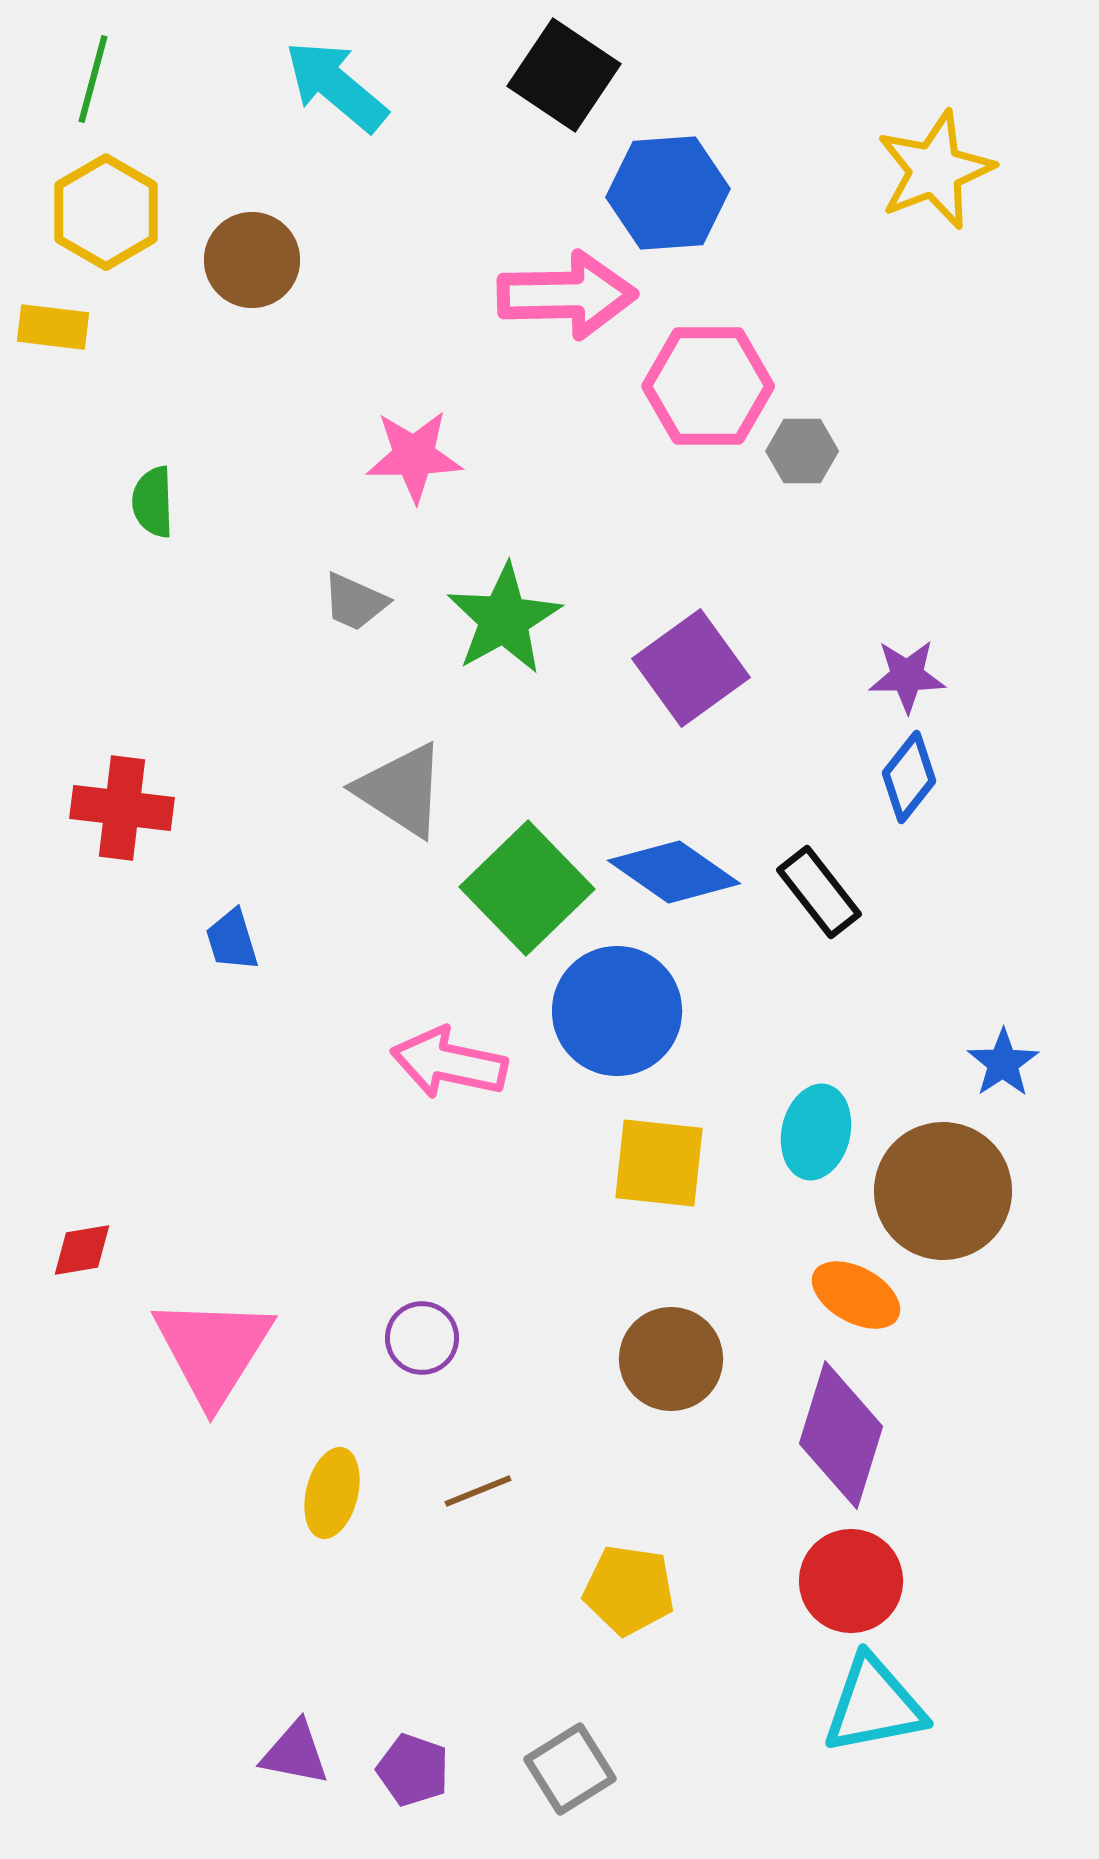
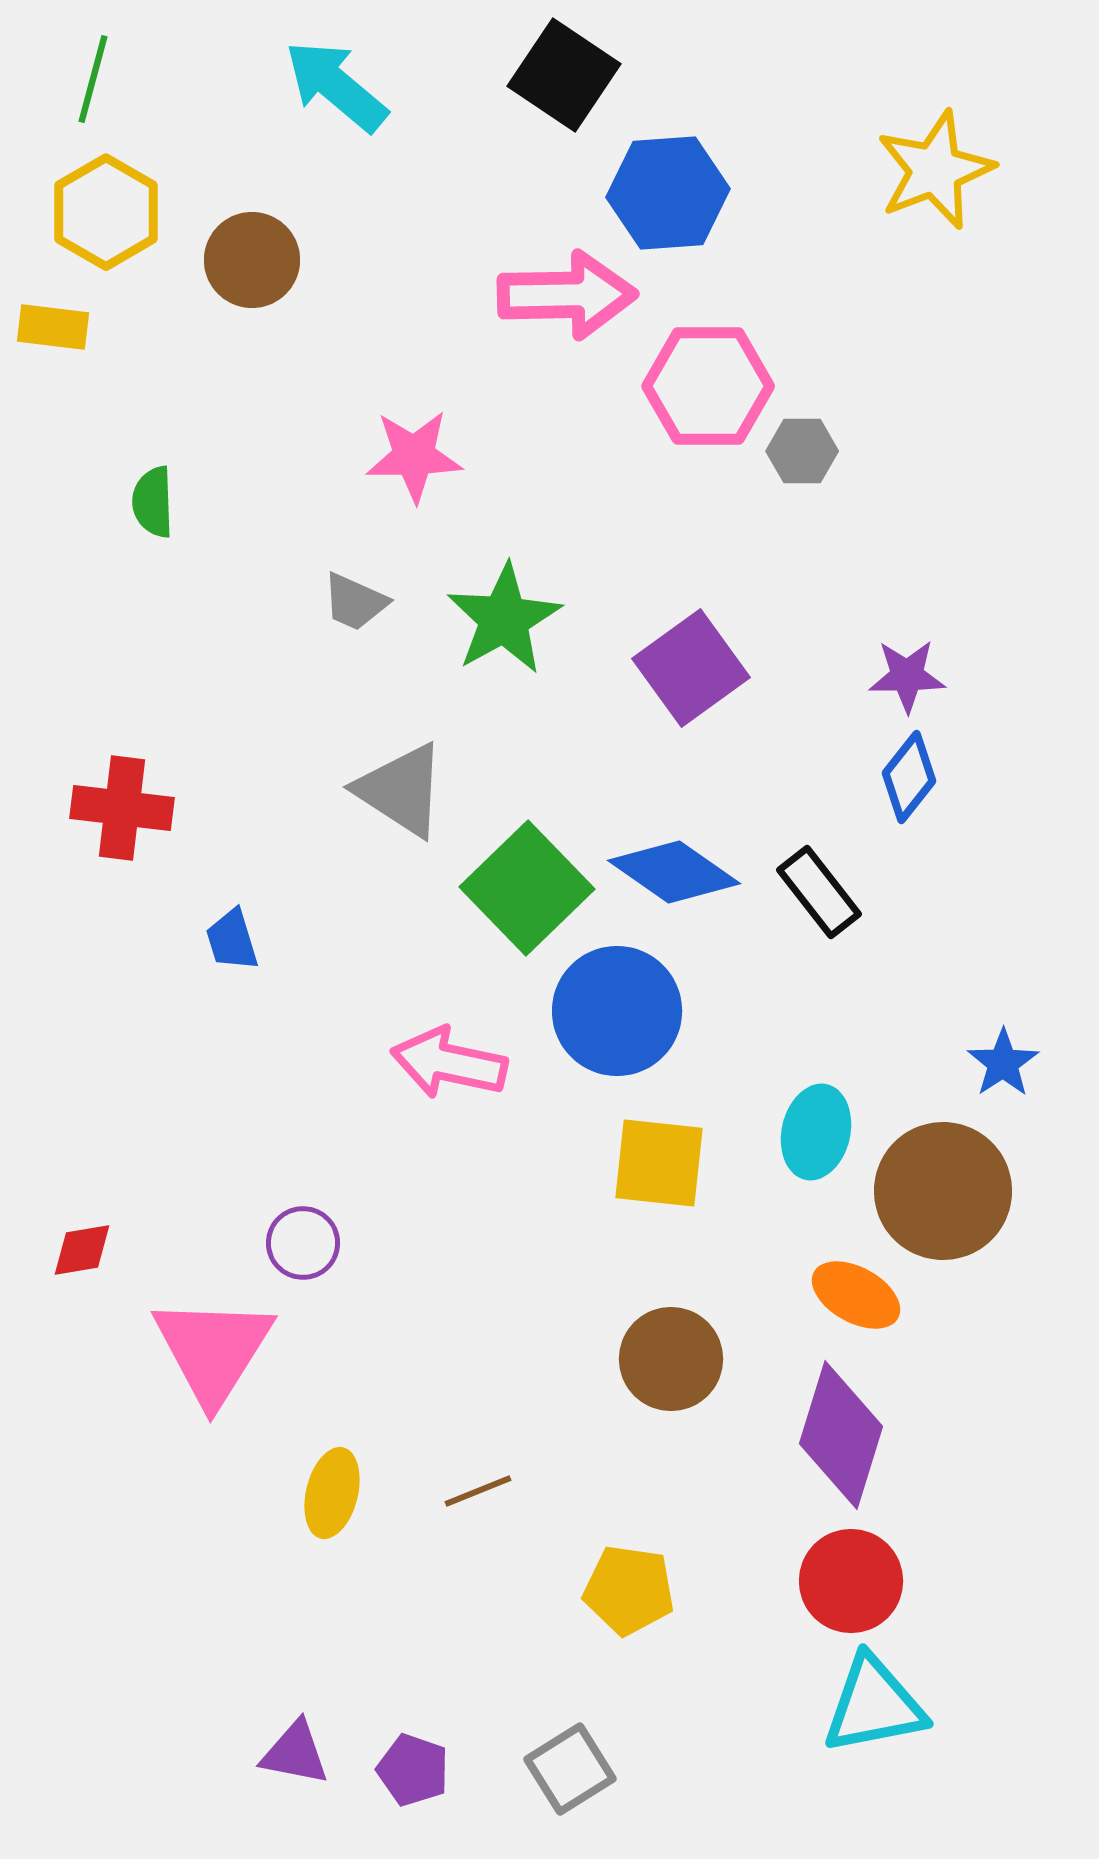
purple circle at (422, 1338): moved 119 px left, 95 px up
